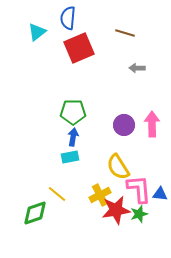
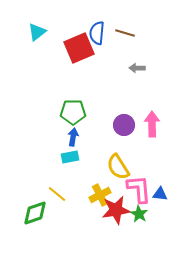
blue semicircle: moved 29 px right, 15 px down
green star: rotated 24 degrees counterclockwise
